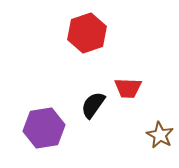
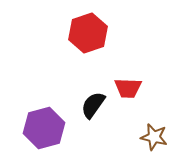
red hexagon: moved 1 px right
purple hexagon: rotated 6 degrees counterclockwise
brown star: moved 6 px left, 2 px down; rotated 16 degrees counterclockwise
